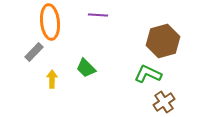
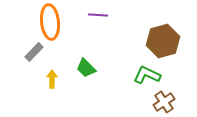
green L-shape: moved 1 px left, 1 px down
